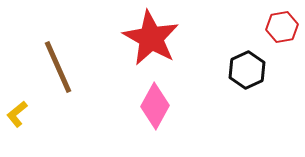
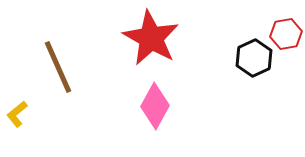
red hexagon: moved 4 px right, 7 px down
black hexagon: moved 7 px right, 12 px up
